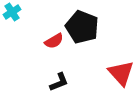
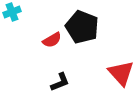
cyan cross: rotated 12 degrees clockwise
red semicircle: moved 2 px left, 1 px up
black L-shape: moved 1 px right
